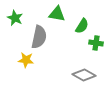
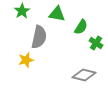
green star: moved 7 px right, 7 px up; rotated 14 degrees clockwise
green semicircle: moved 1 px left, 1 px down
green cross: rotated 24 degrees clockwise
yellow star: rotated 21 degrees counterclockwise
gray diamond: rotated 15 degrees counterclockwise
